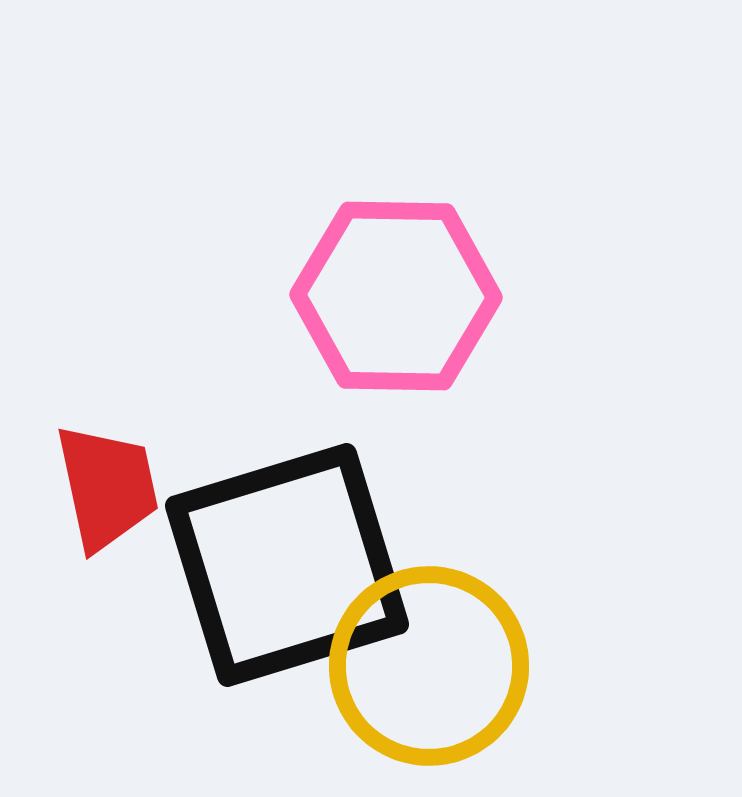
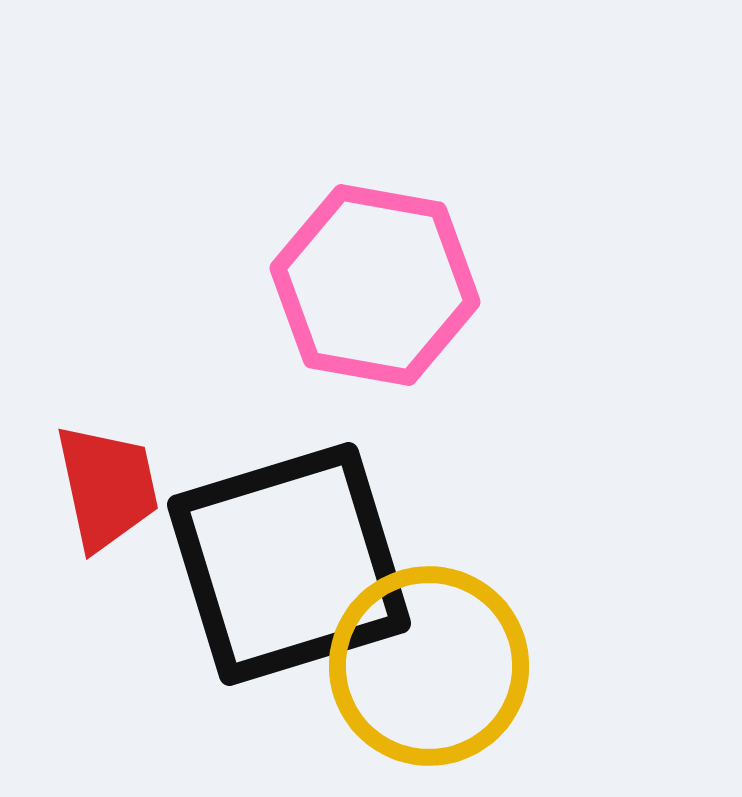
pink hexagon: moved 21 px left, 11 px up; rotated 9 degrees clockwise
black square: moved 2 px right, 1 px up
